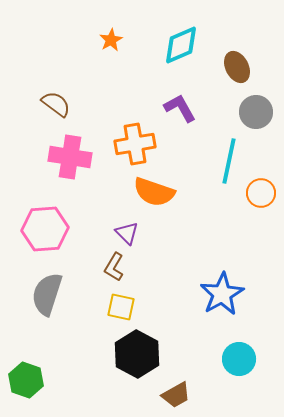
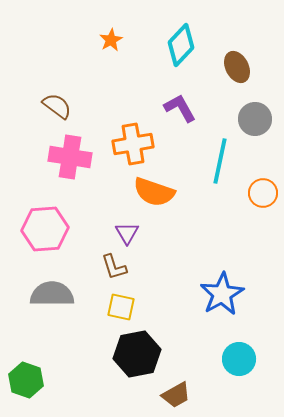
cyan diamond: rotated 24 degrees counterclockwise
brown semicircle: moved 1 px right, 2 px down
gray circle: moved 1 px left, 7 px down
orange cross: moved 2 px left
cyan line: moved 9 px left
orange circle: moved 2 px right
purple triangle: rotated 15 degrees clockwise
brown L-shape: rotated 48 degrees counterclockwise
gray semicircle: moved 5 px right; rotated 72 degrees clockwise
black hexagon: rotated 21 degrees clockwise
